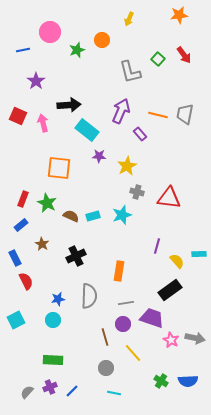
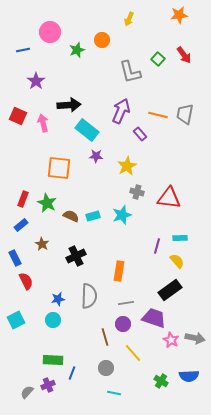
purple star at (99, 156): moved 3 px left
cyan rectangle at (199, 254): moved 19 px left, 16 px up
purple trapezoid at (152, 318): moved 2 px right
blue semicircle at (188, 381): moved 1 px right, 5 px up
purple cross at (50, 387): moved 2 px left, 2 px up
blue line at (72, 391): moved 18 px up; rotated 24 degrees counterclockwise
